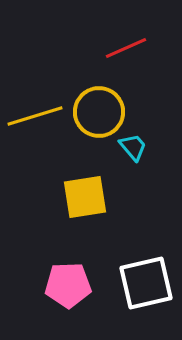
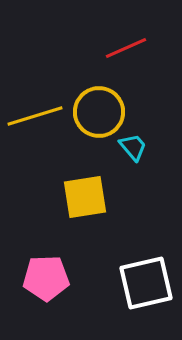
pink pentagon: moved 22 px left, 7 px up
